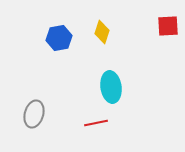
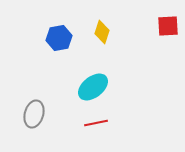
cyan ellipse: moved 18 px left; rotated 60 degrees clockwise
